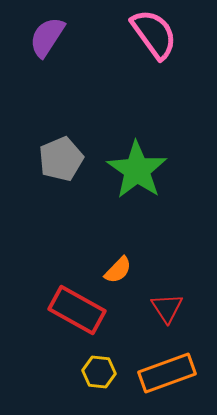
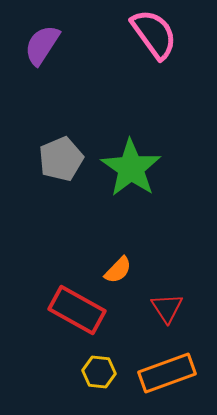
purple semicircle: moved 5 px left, 8 px down
green star: moved 6 px left, 2 px up
